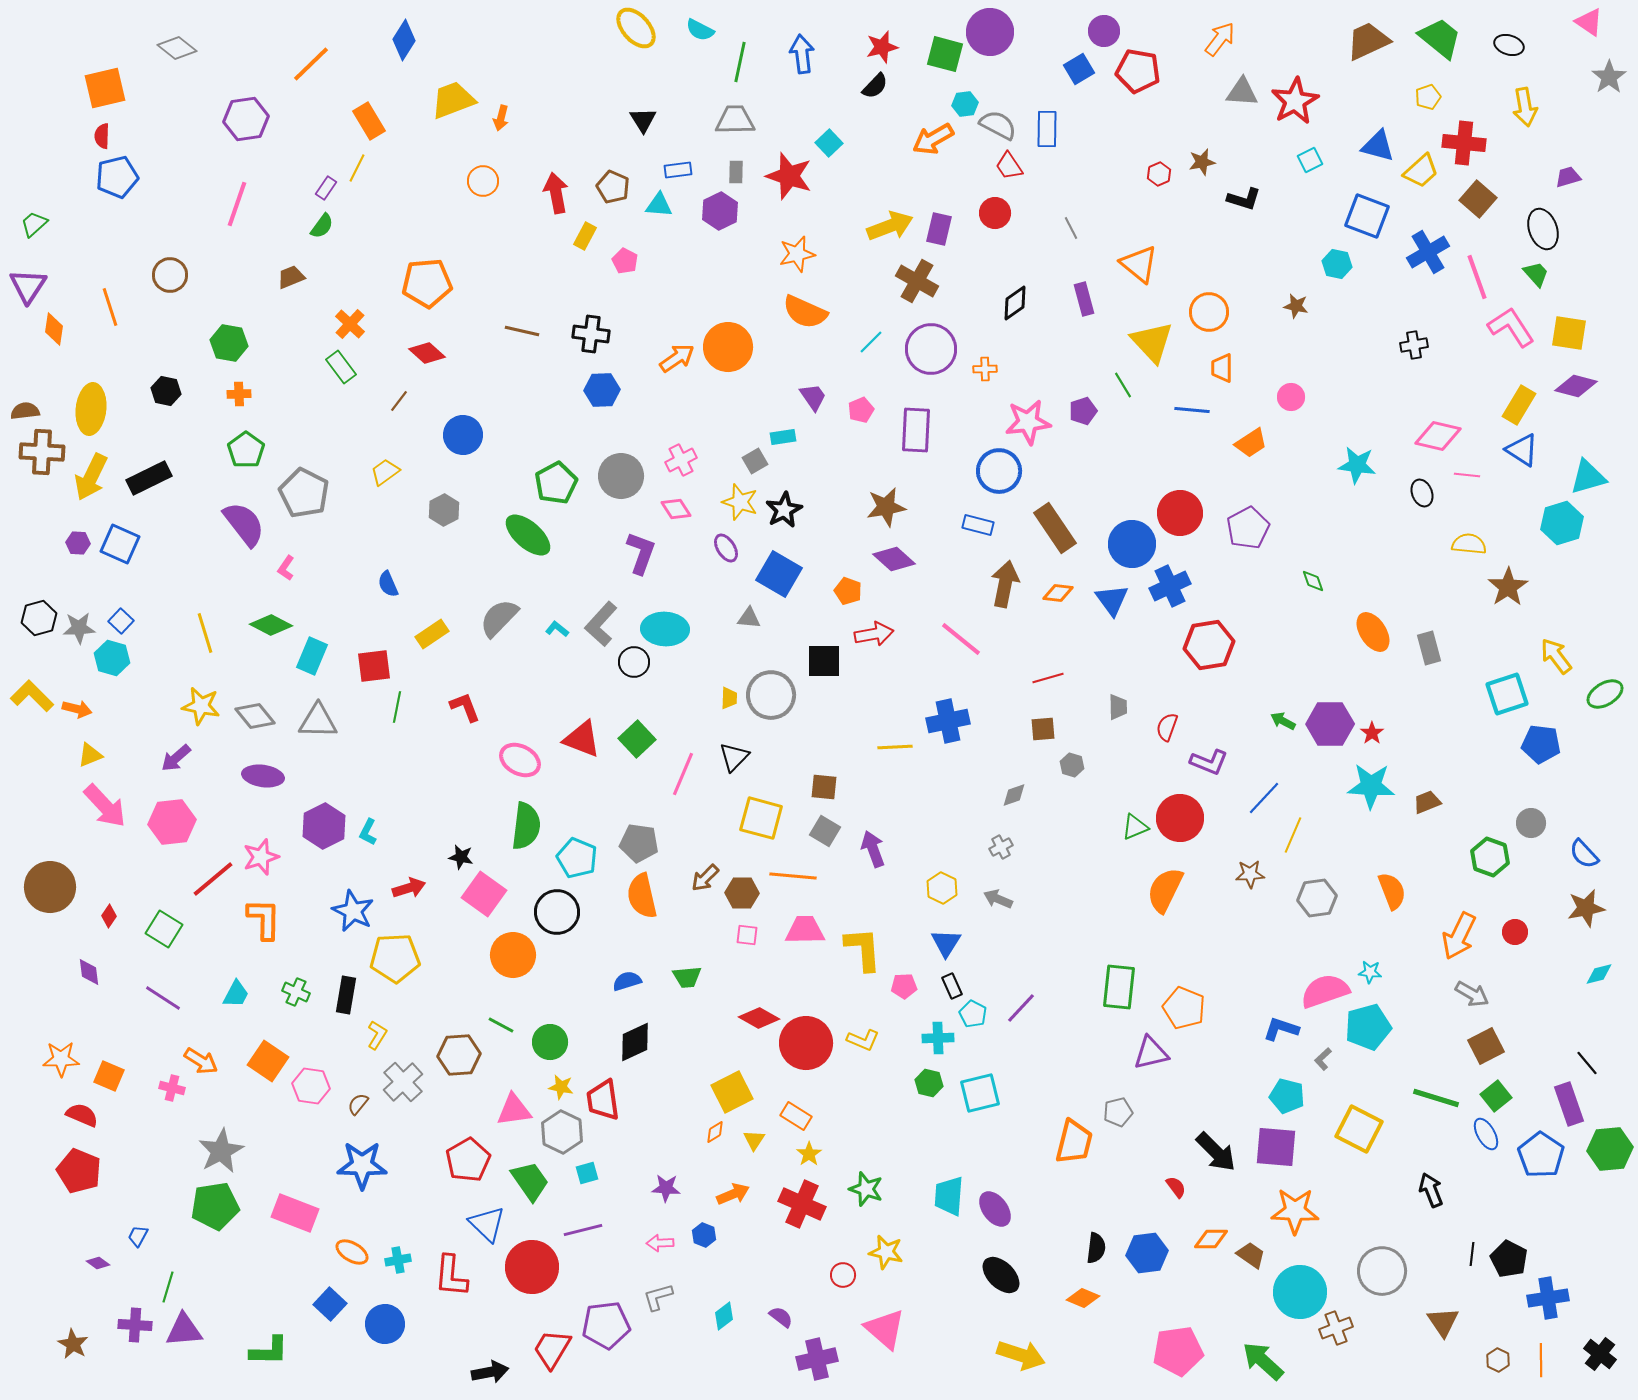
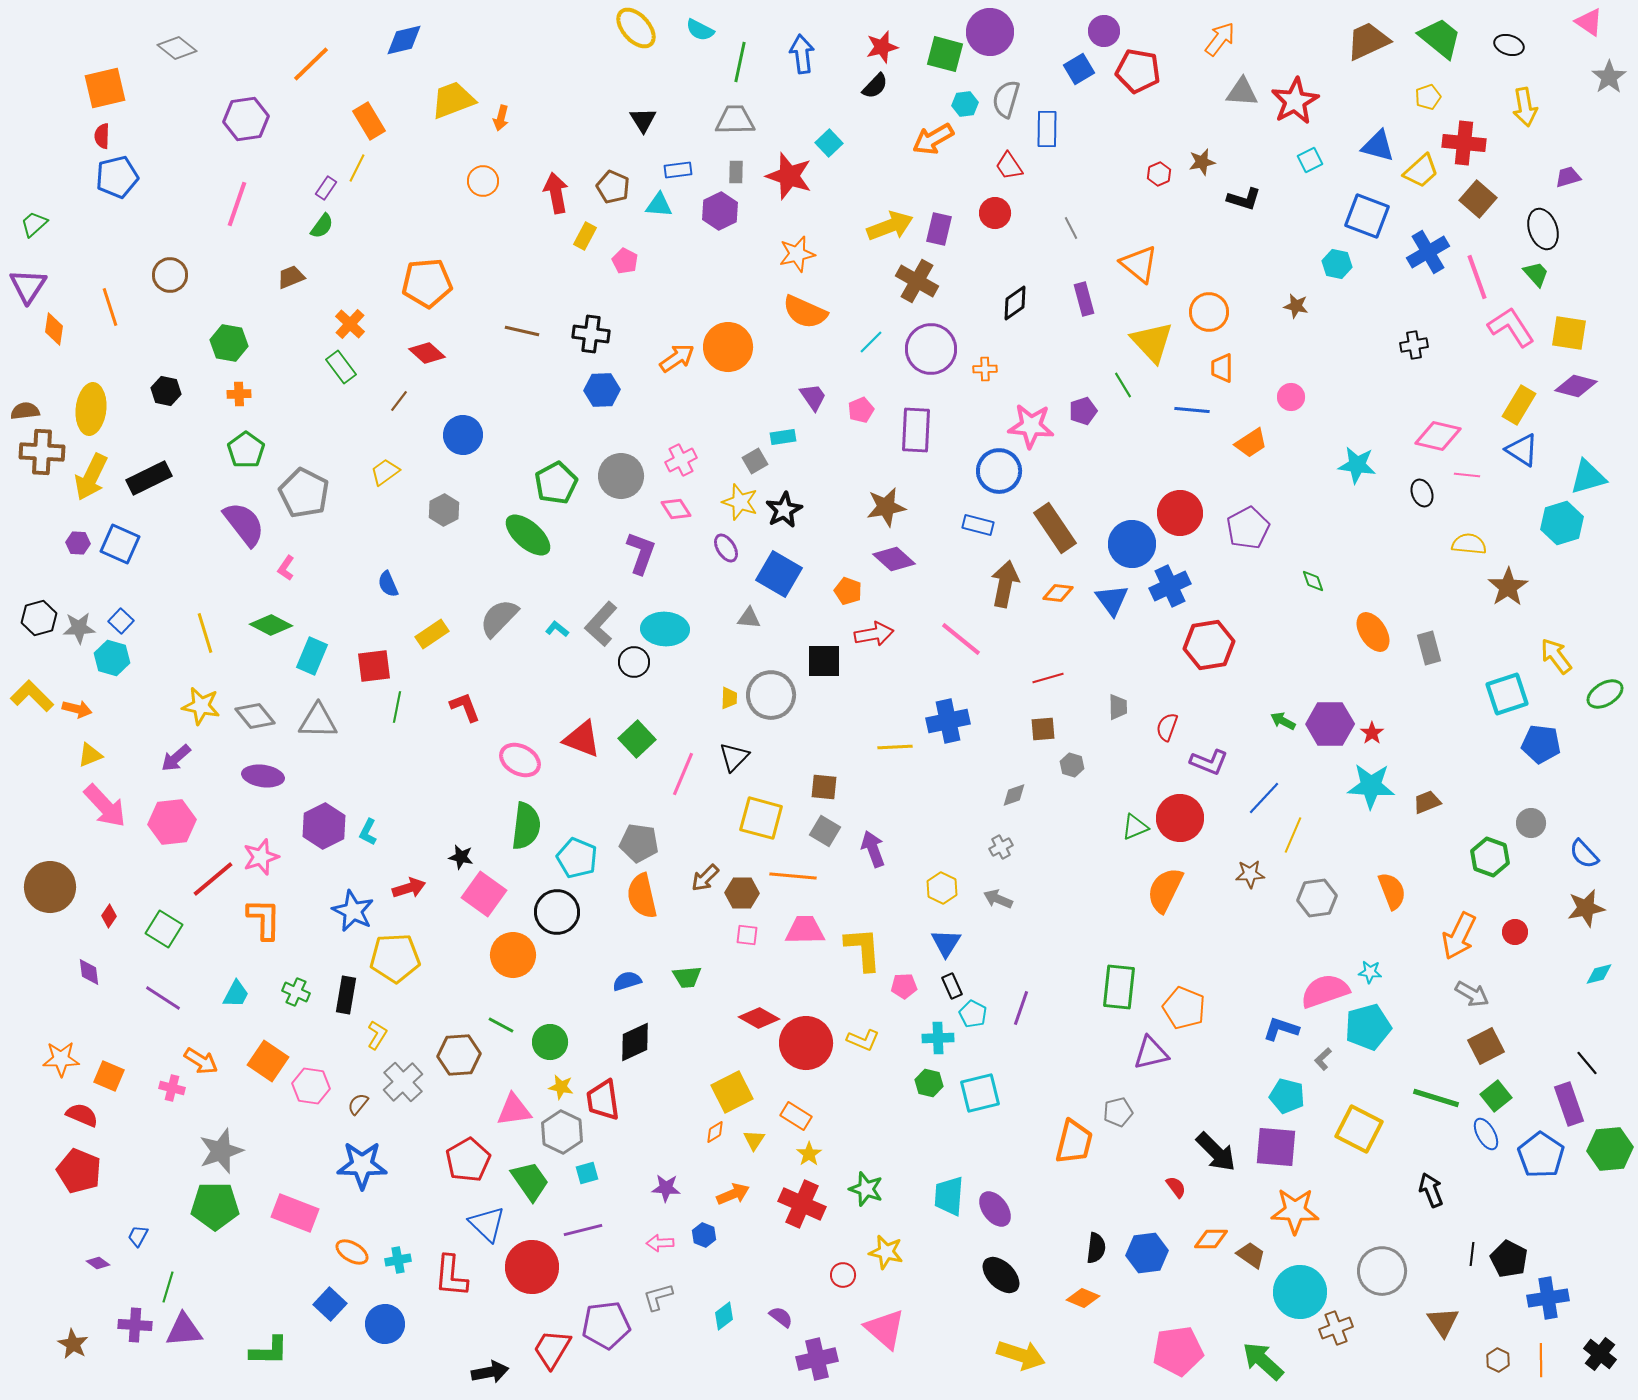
blue diamond at (404, 40): rotated 45 degrees clockwise
gray semicircle at (998, 125): moved 8 px right, 26 px up; rotated 102 degrees counterclockwise
pink star at (1028, 422): moved 3 px right, 4 px down; rotated 12 degrees clockwise
purple line at (1021, 1008): rotated 24 degrees counterclockwise
gray star at (221, 1151): rotated 9 degrees clockwise
green pentagon at (215, 1206): rotated 9 degrees clockwise
